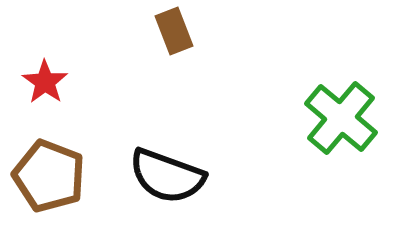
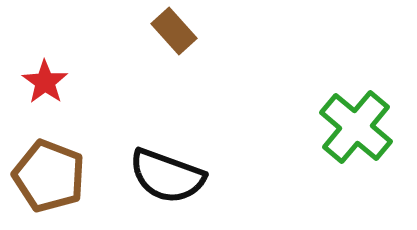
brown rectangle: rotated 21 degrees counterclockwise
green cross: moved 15 px right, 9 px down
